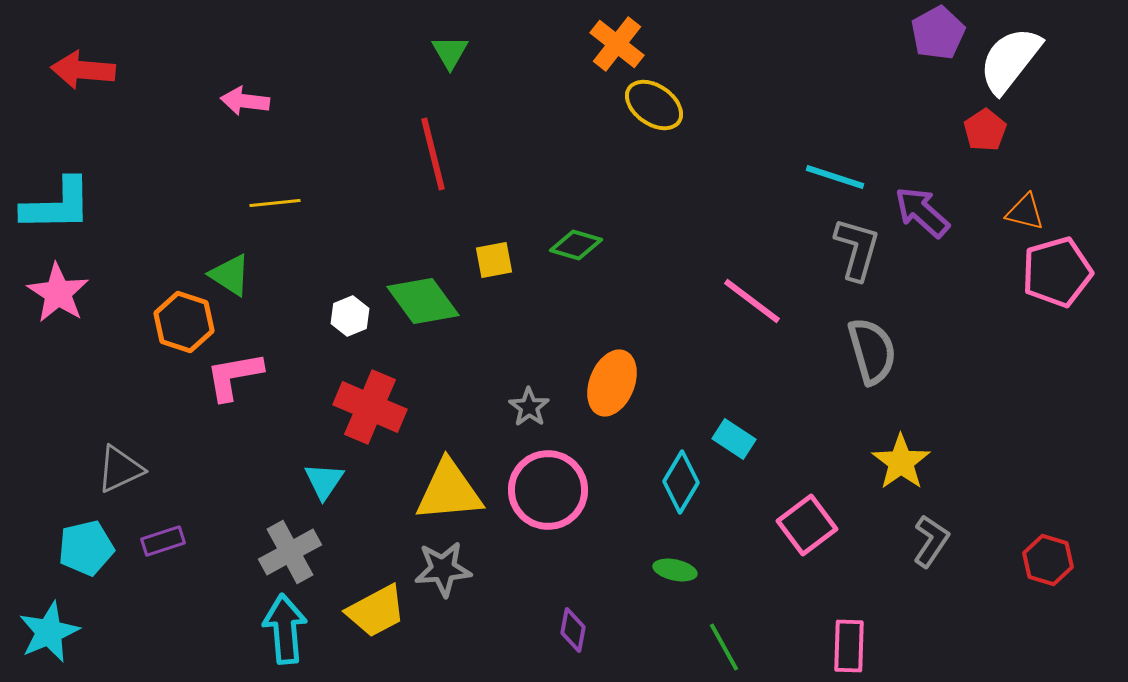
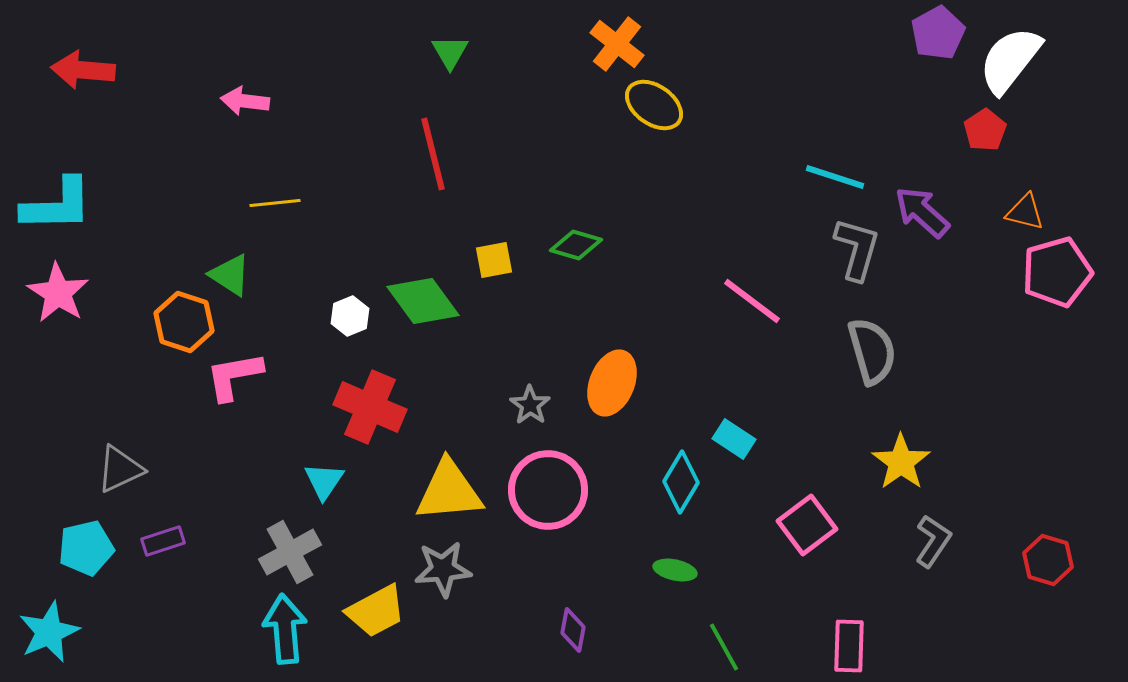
gray star at (529, 407): moved 1 px right, 2 px up
gray L-shape at (931, 541): moved 2 px right
